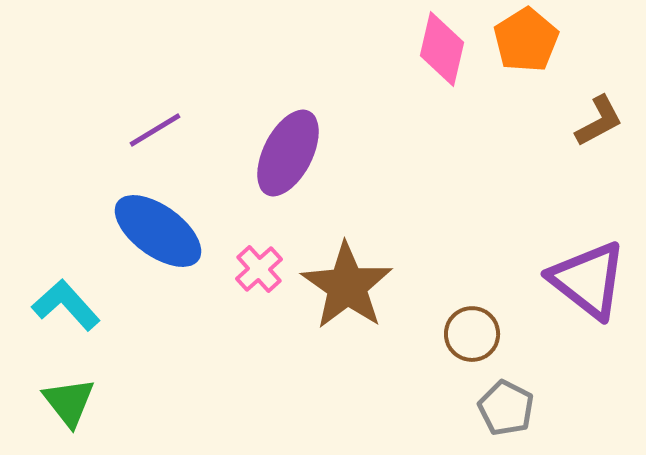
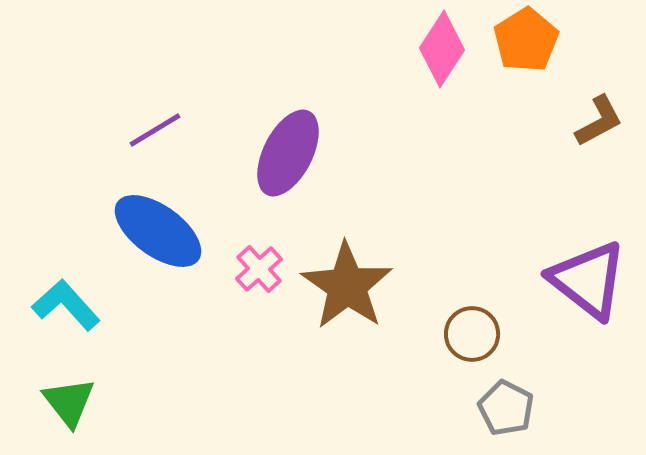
pink diamond: rotated 20 degrees clockwise
